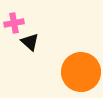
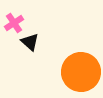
pink cross: rotated 24 degrees counterclockwise
